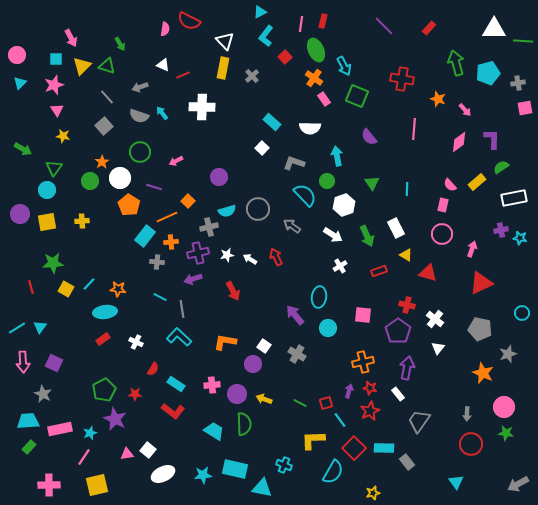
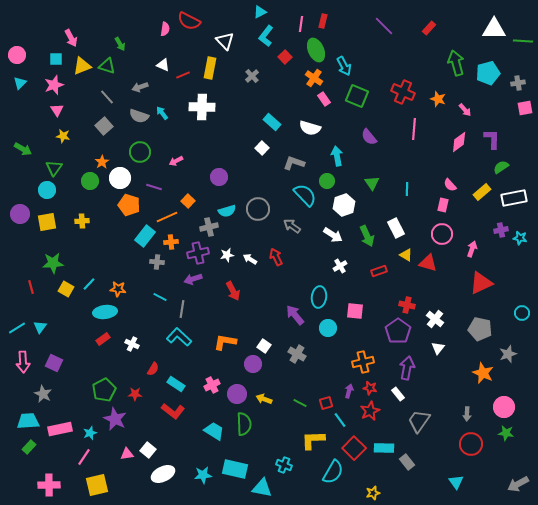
yellow triangle at (82, 66): rotated 24 degrees clockwise
yellow rectangle at (223, 68): moved 13 px left
red cross at (402, 79): moved 1 px right, 13 px down; rotated 15 degrees clockwise
white semicircle at (310, 128): rotated 15 degrees clockwise
yellow rectangle at (477, 182): moved 5 px right, 10 px down
orange pentagon at (129, 205): rotated 15 degrees counterclockwise
red triangle at (428, 273): moved 10 px up
gray line at (182, 309): rotated 18 degrees clockwise
pink square at (363, 315): moved 8 px left, 4 px up
white cross at (136, 342): moved 4 px left, 2 px down
pink cross at (212, 385): rotated 21 degrees counterclockwise
